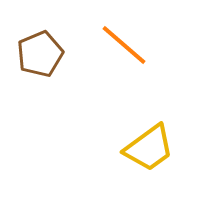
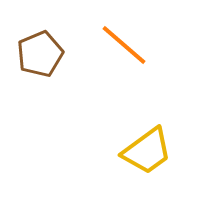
yellow trapezoid: moved 2 px left, 3 px down
